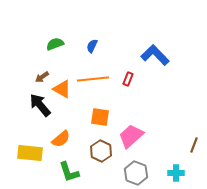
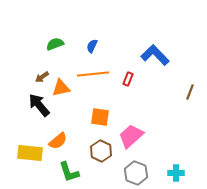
orange line: moved 5 px up
orange triangle: moved 1 px left, 1 px up; rotated 42 degrees counterclockwise
black arrow: moved 1 px left
orange semicircle: moved 3 px left, 2 px down
brown line: moved 4 px left, 53 px up
